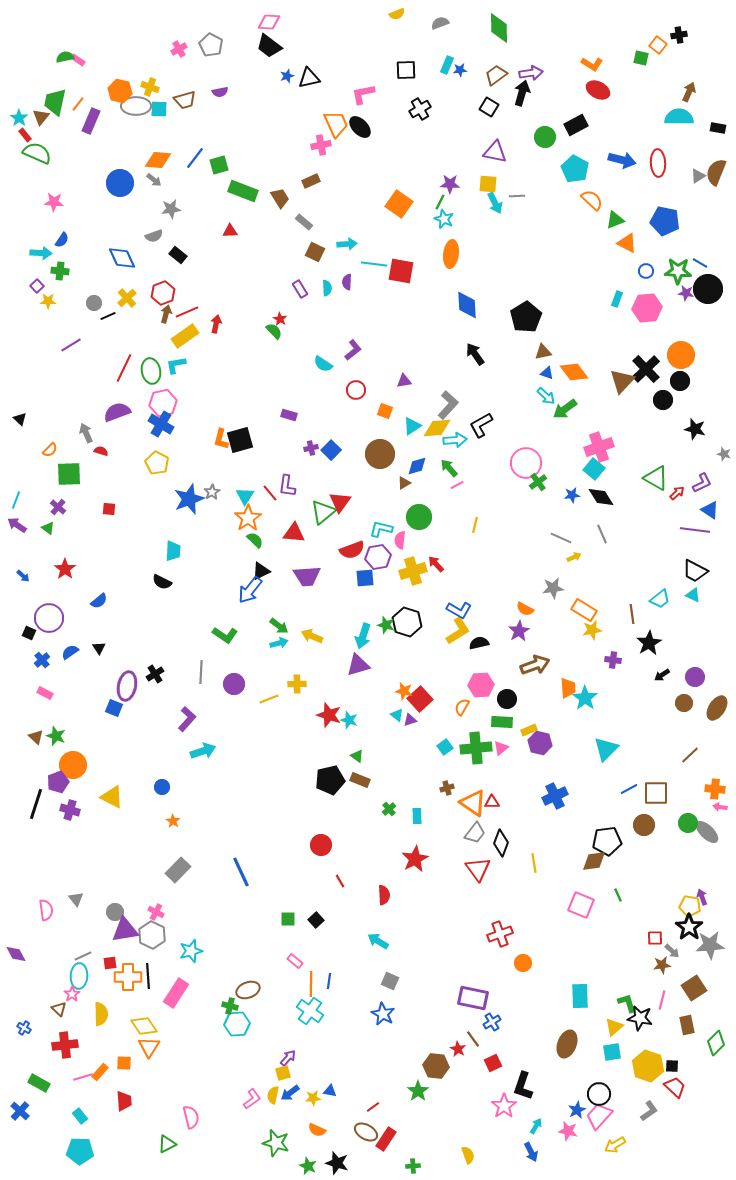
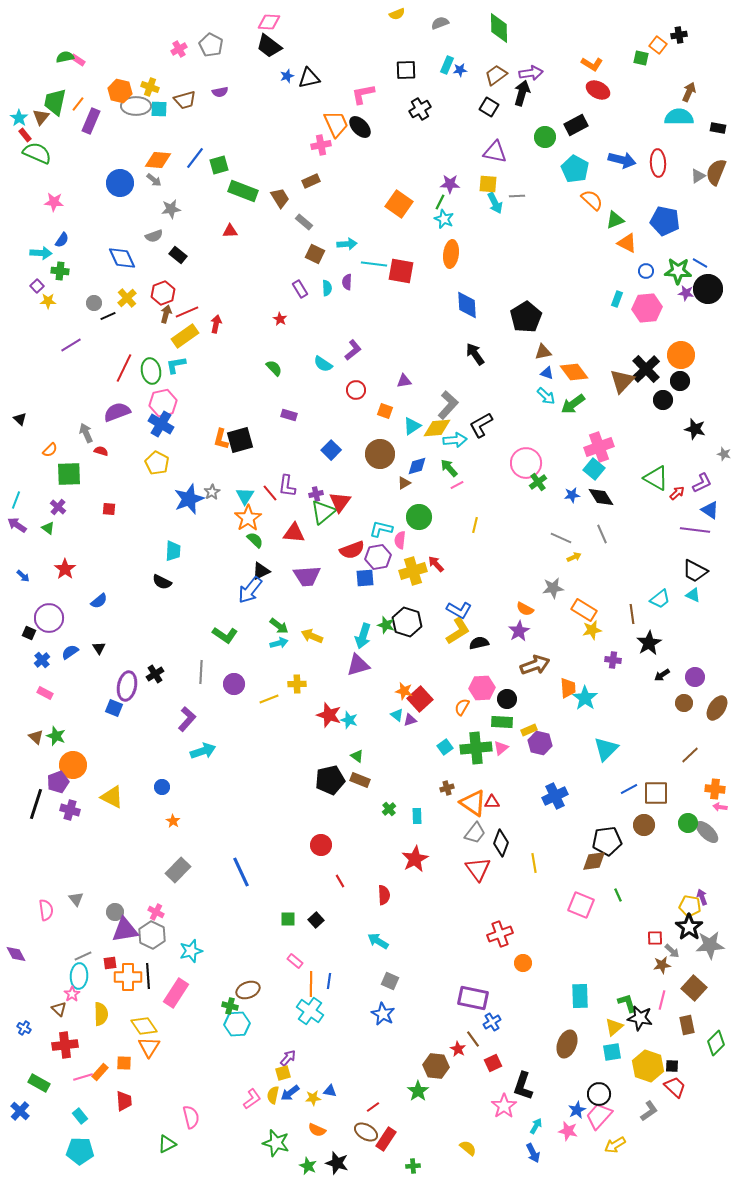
brown square at (315, 252): moved 2 px down
green semicircle at (274, 331): moved 37 px down
green arrow at (565, 409): moved 8 px right, 5 px up
purple cross at (311, 448): moved 5 px right, 46 px down
pink hexagon at (481, 685): moved 1 px right, 3 px down
brown square at (694, 988): rotated 15 degrees counterclockwise
blue arrow at (531, 1152): moved 2 px right, 1 px down
yellow semicircle at (468, 1155): moved 7 px up; rotated 30 degrees counterclockwise
